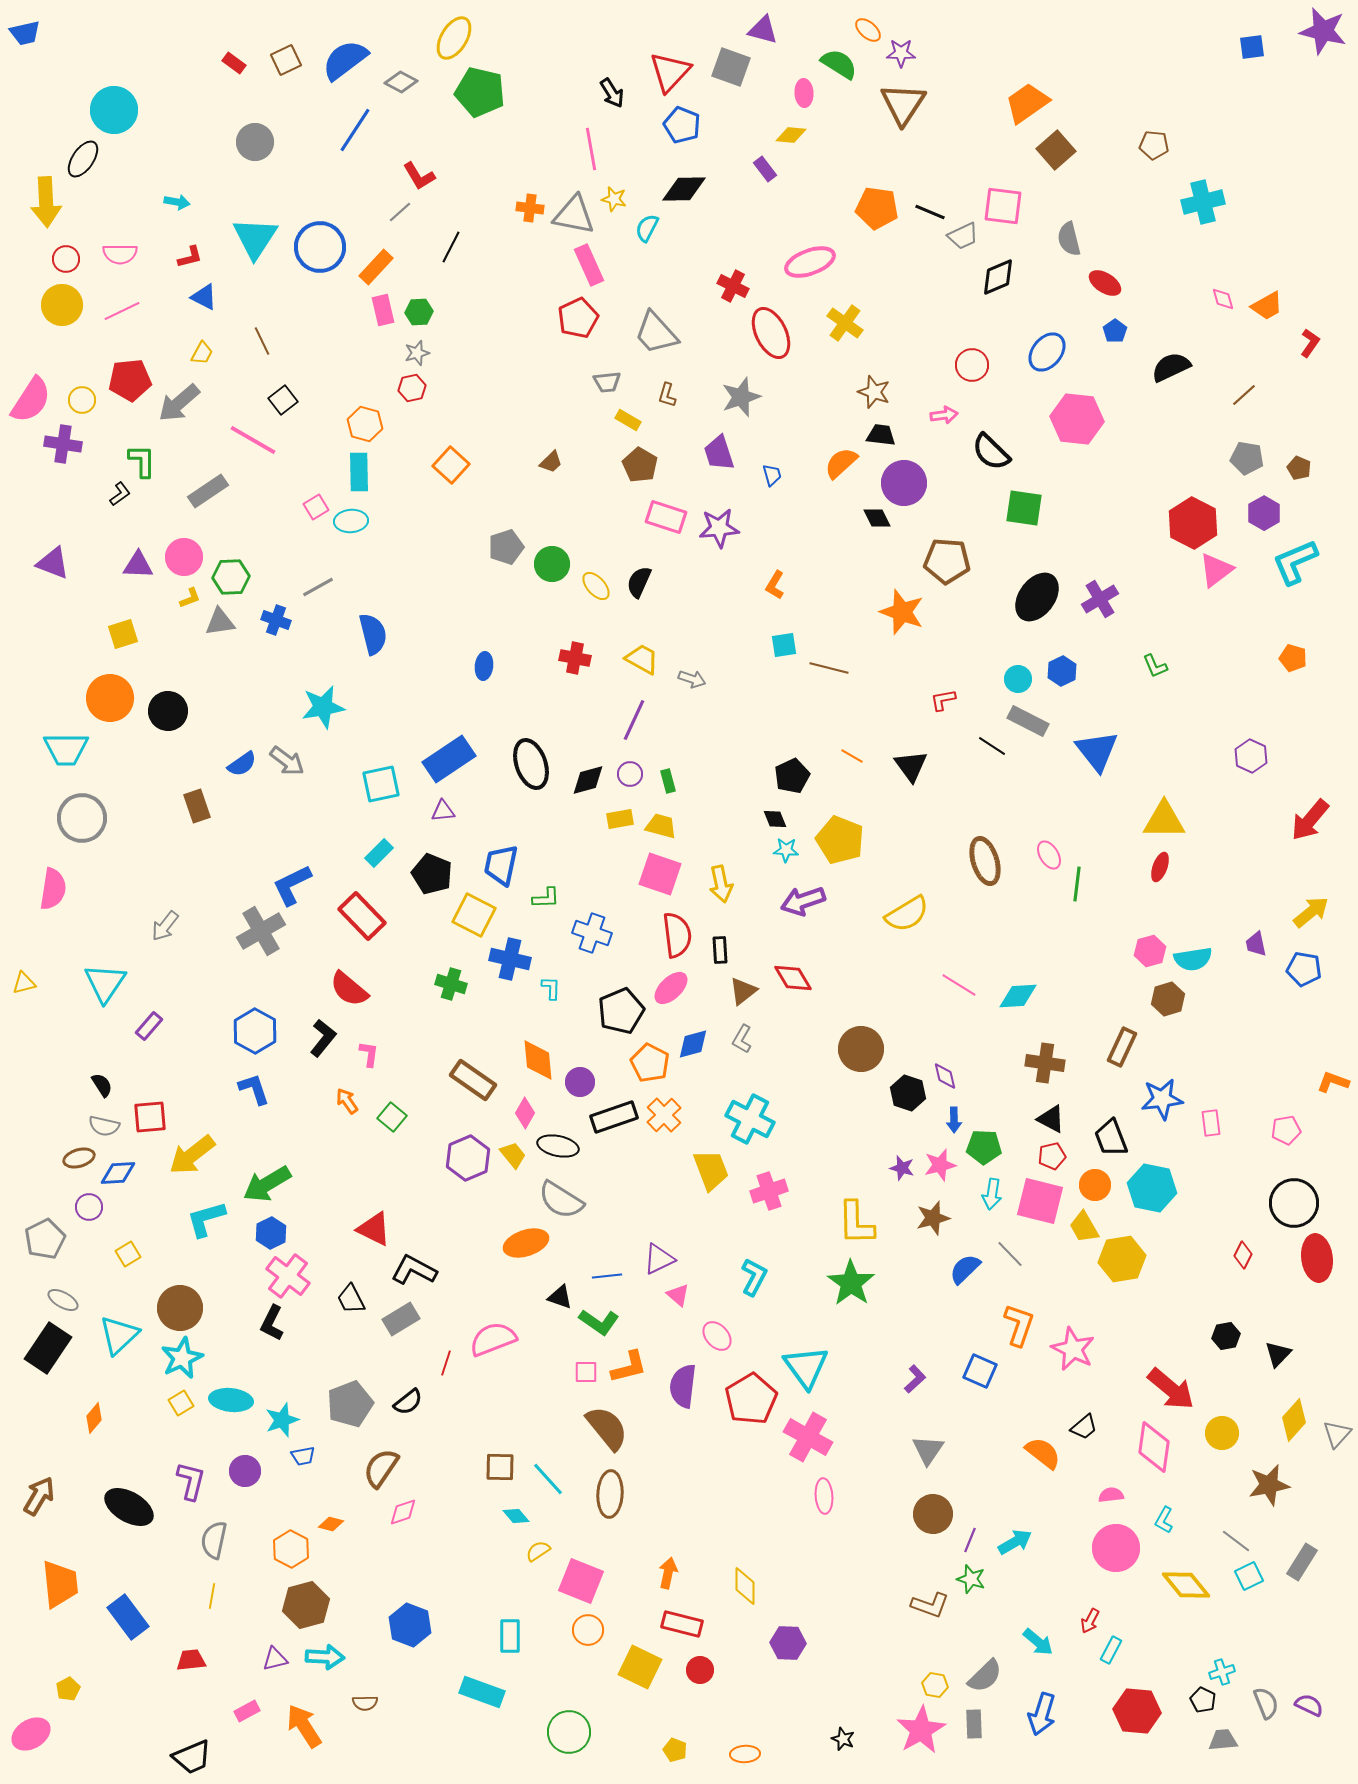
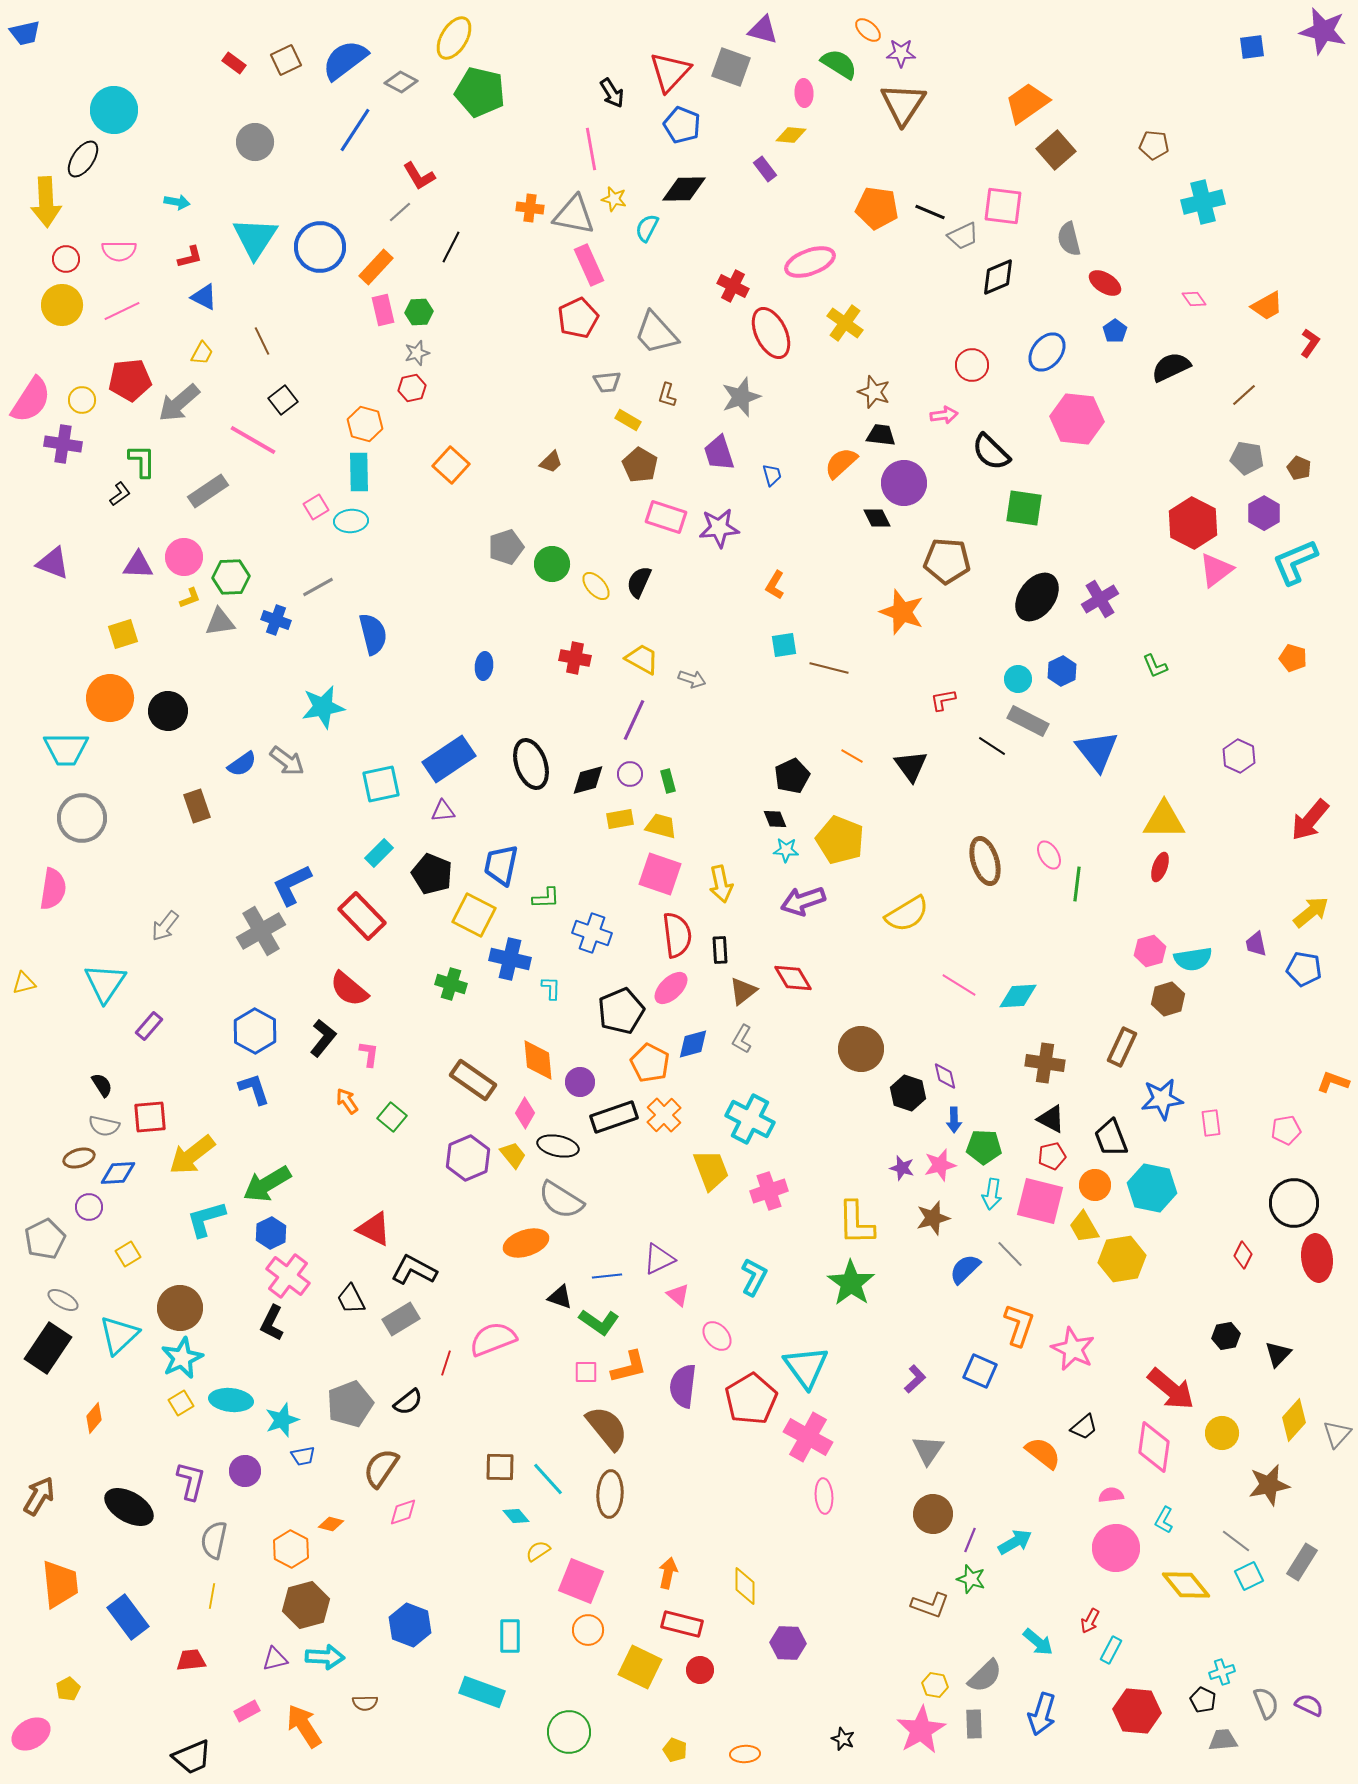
pink semicircle at (120, 254): moved 1 px left, 3 px up
pink diamond at (1223, 299): moved 29 px left; rotated 20 degrees counterclockwise
purple hexagon at (1251, 756): moved 12 px left
